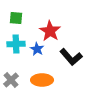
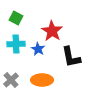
green square: rotated 24 degrees clockwise
red star: moved 2 px right
blue star: moved 1 px right
black L-shape: rotated 30 degrees clockwise
